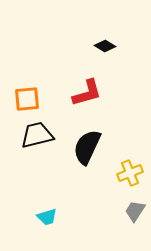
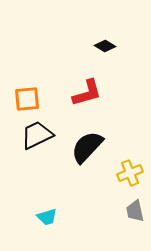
black trapezoid: rotated 12 degrees counterclockwise
black semicircle: rotated 18 degrees clockwise
gray trapezoid: rotated 45 degrees counterclockwise
